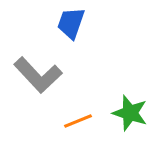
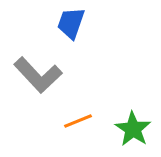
green star: moved 3 px right, 16 px down; rotated 15 degrees clockwise
